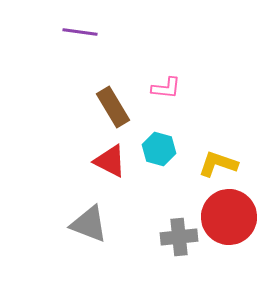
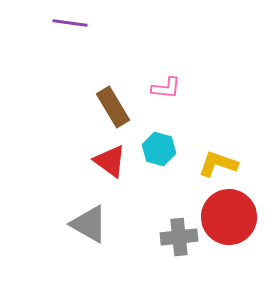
purple line: moved 10 px left, 9 px up
red triangle: rotated 9 degrees clockwise
gray triangle: rotated 9 degrees clockwise
